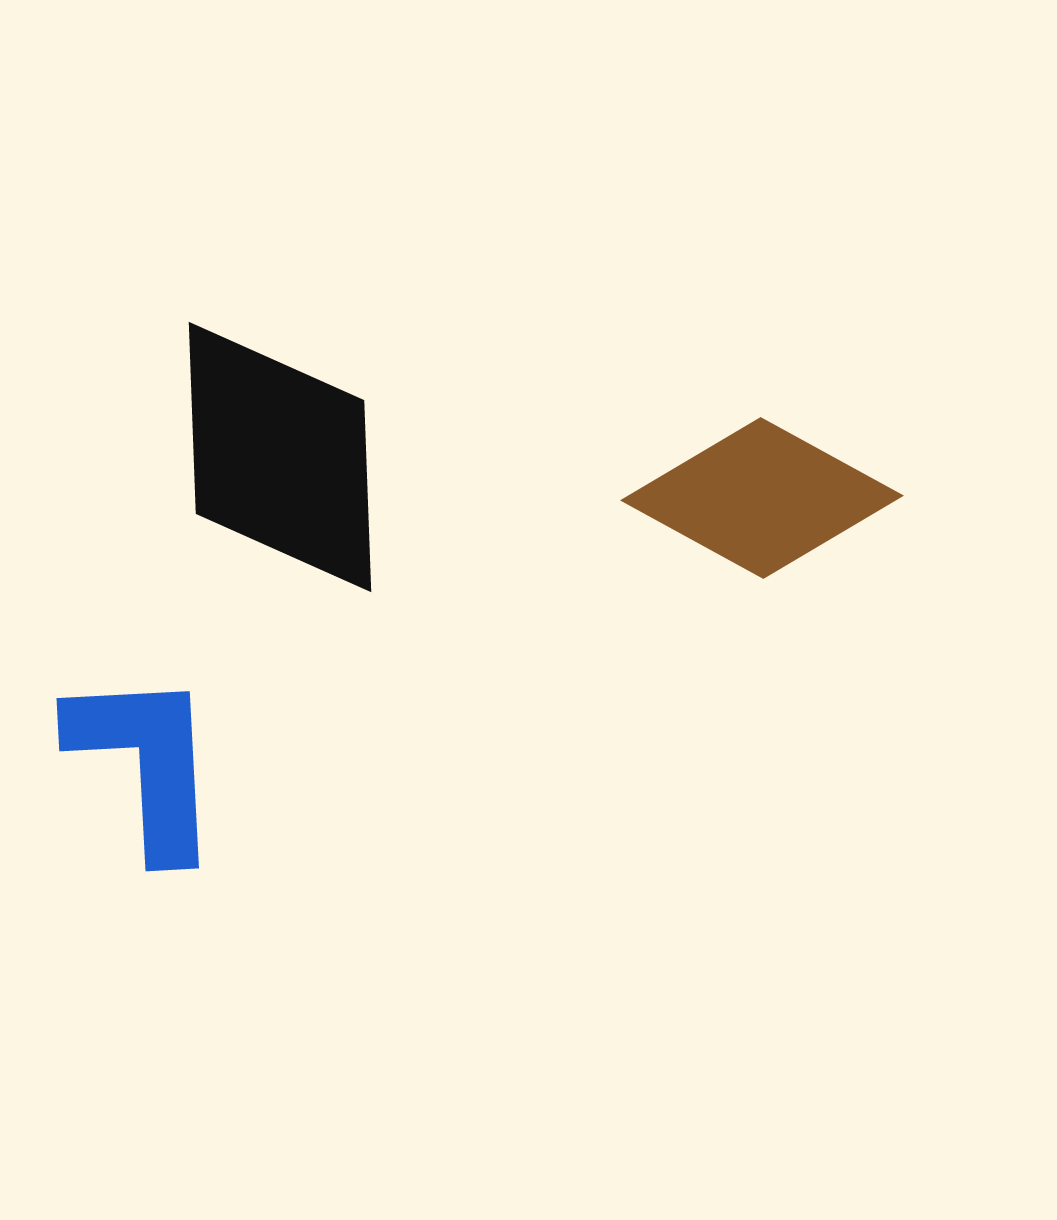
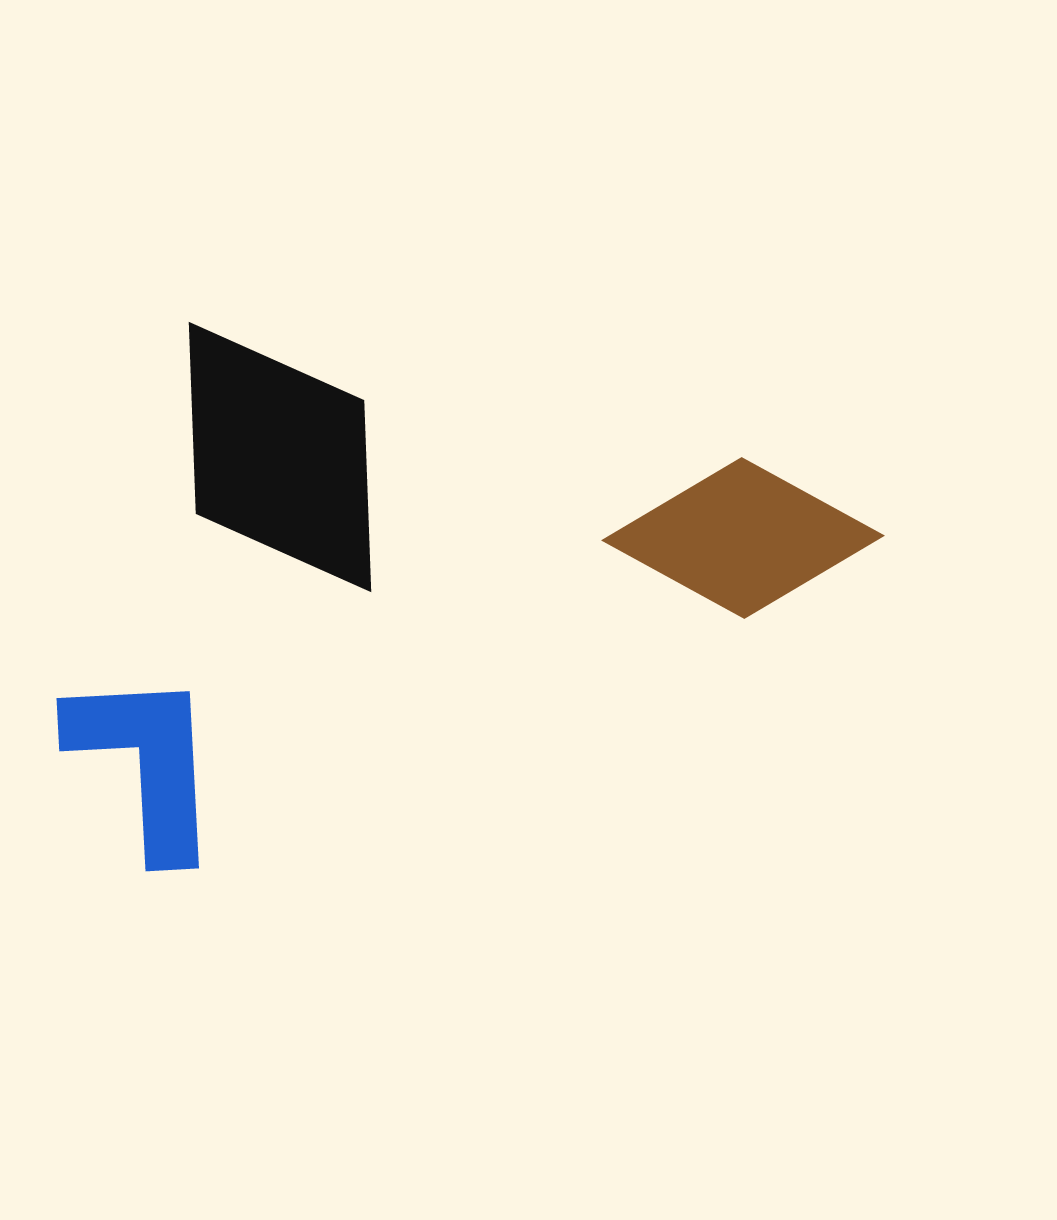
brown diamond: moved 19 px left, 40 px down
